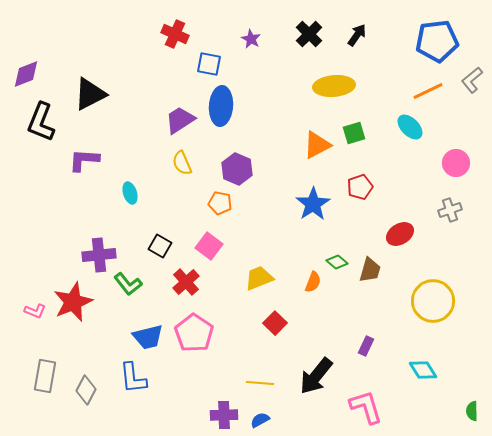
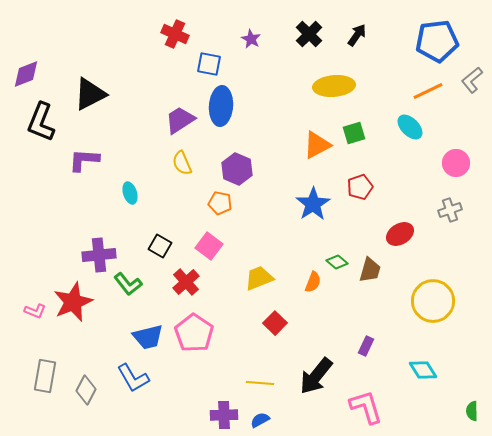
blue L-shape at (133, 378): rotated 24 degrees counterclockwise
